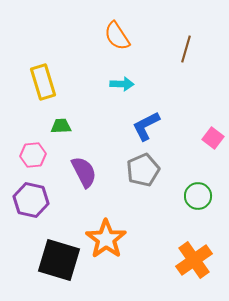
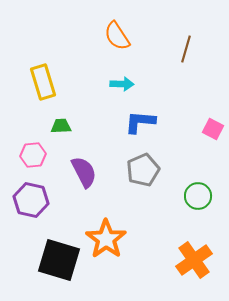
blue L-shape: moved 6 px left, 4 px up; rotated 32 degrees clockwise
pink square: moved 9 px up; rotated 10 degrees counterclockwise
